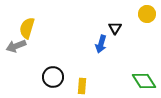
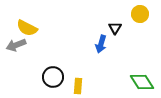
yellow circle: moved 7 px left
yellow semicircle: rotated 80 degrees counterclockwise
gray arrow: moved 1 px up
green diamond: moved 2 px left, 1 px down
yellow rectangle: moved 4 px left
